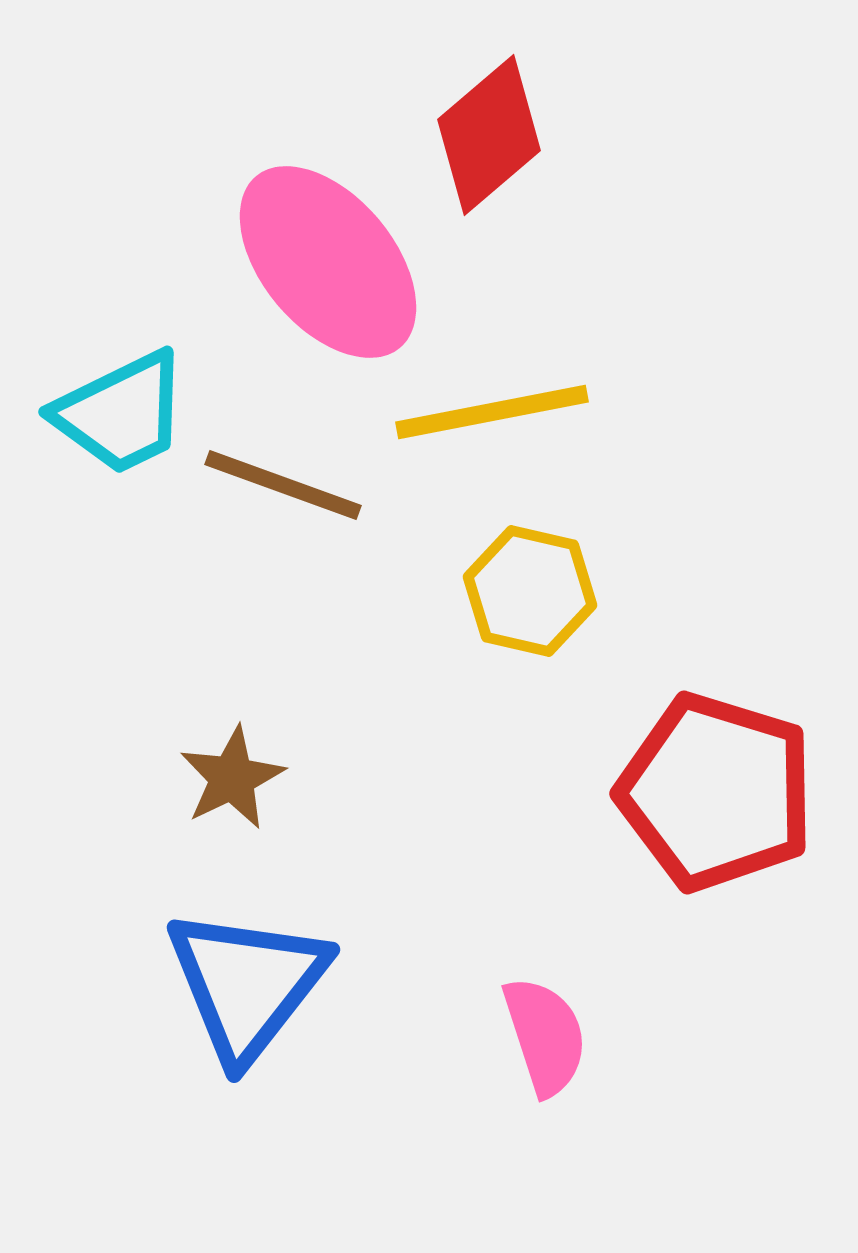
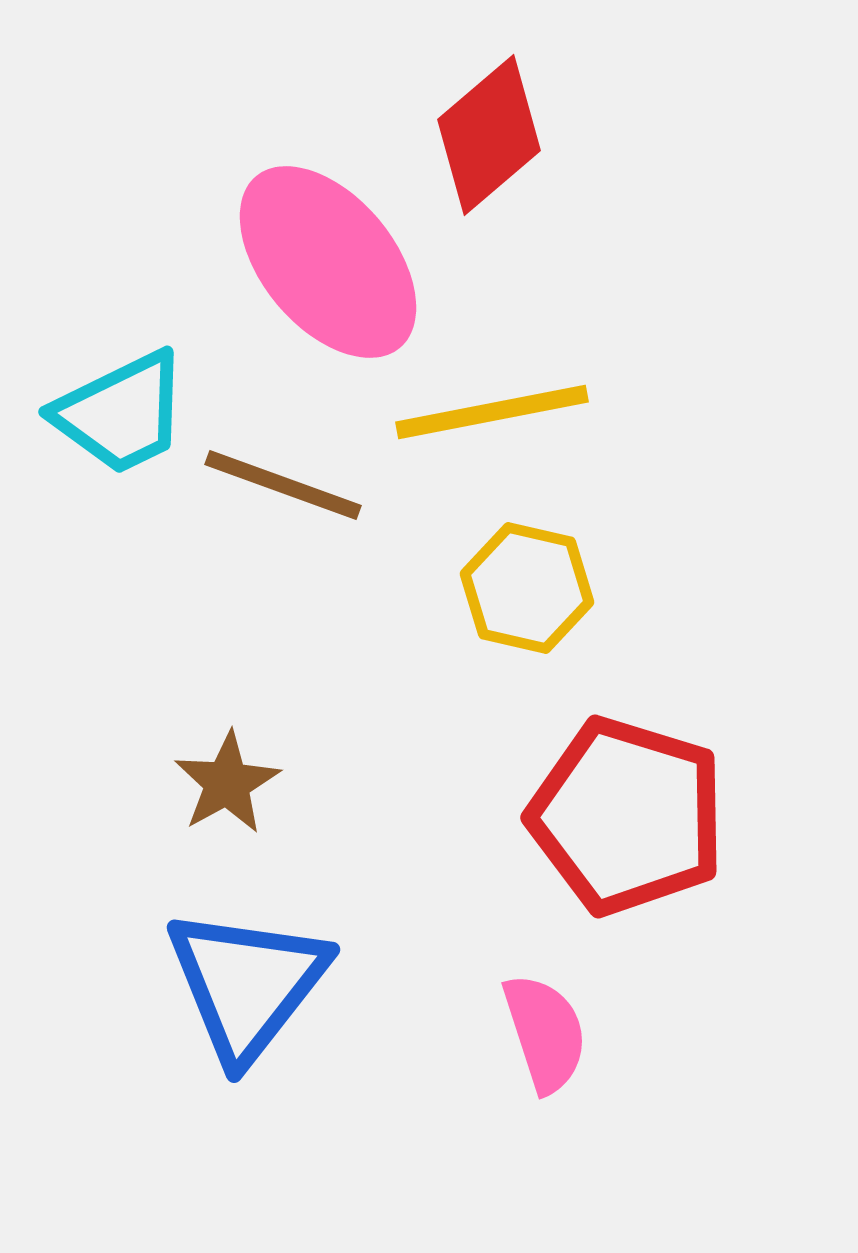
yellow hexagon: moved 3 px left, 3 px up
brown star: moved 5 px left, 5 px down; rotated 3 degrees counterclockwise
red pentagon: moved 89 px left, 24 px down
pink semicircle: moved 3 px up
